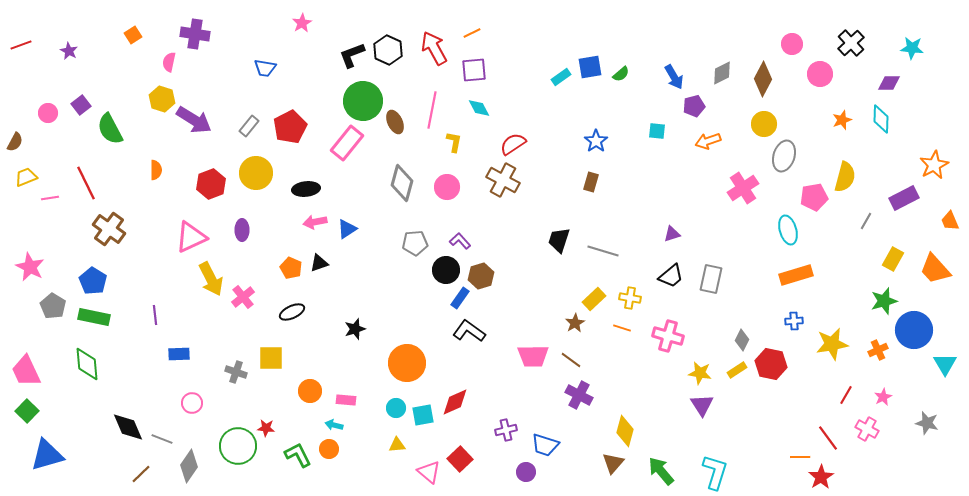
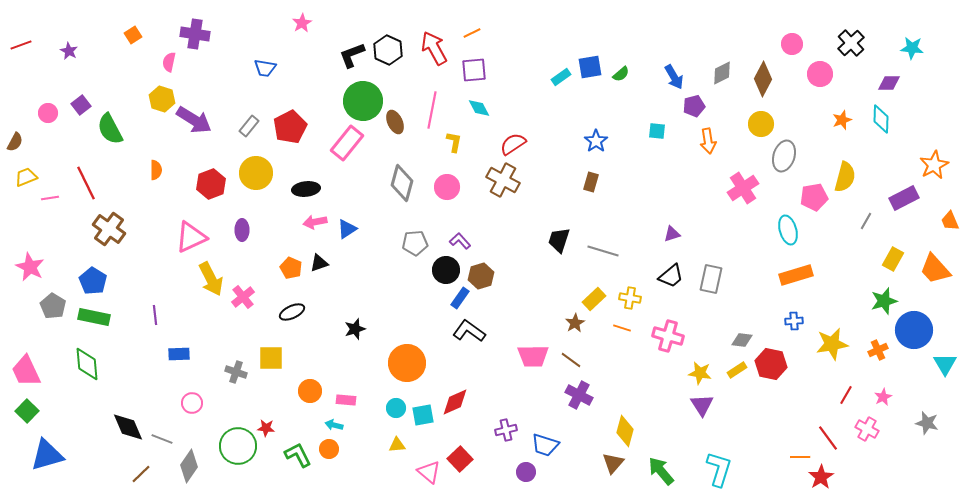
yellow circle at (764, 124): moved 3 px left
orange arrow at (708, 141): rotated 80 degrees counterclockwise
gray diamond at (742, 340): rotated 70 degrees clockwise
cyan L-shape at (715, 472): moved 4 px right, 3 px up
